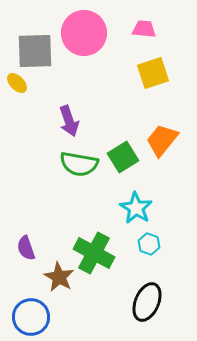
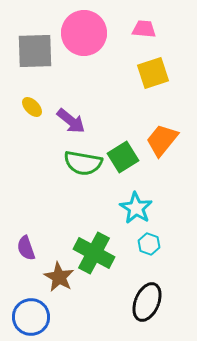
yellow ellipse: moved 15 px right, 24 px down
purple arrow: moved 2 px right; rotated 32 degrees counterclockwise
green semicircle: moved 4 px right, 1 px up
